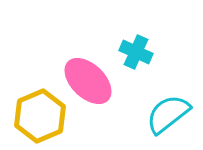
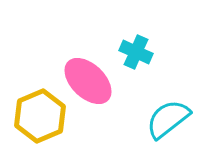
cyan semicircle: moved 5 px down
